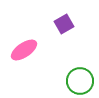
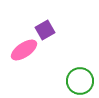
purple square: moved 19 px left, 6 px down
